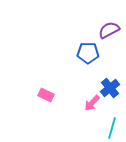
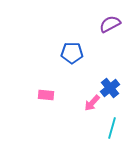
purple semicircle: moved 1 px right, 6 px up
blue pentagon: moved 16 px left
pink rectangle: rotated 21 degrees counterclockwise
